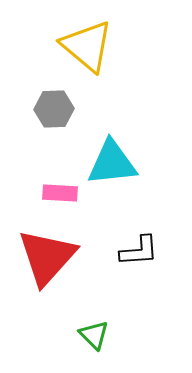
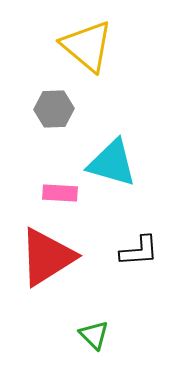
cyan triangle: rotated 22 degrees clockwise
red triangle: rotated 16 degrees clockwise
